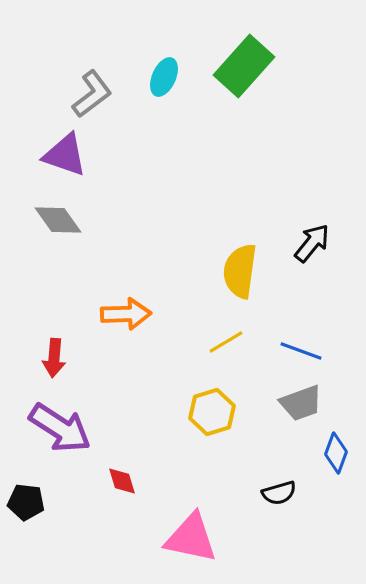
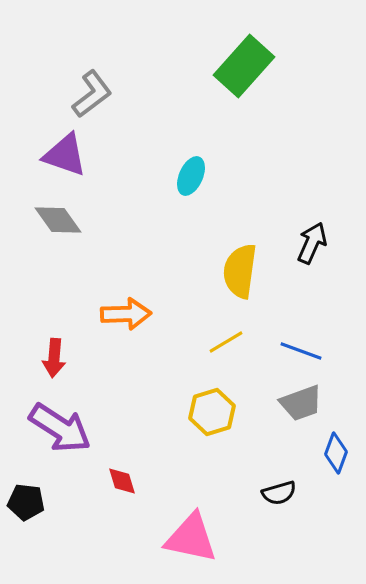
cyan ellipse: moved 27 px right, 99 px down
black arrow: rotated 15 degrees counterclockwise
